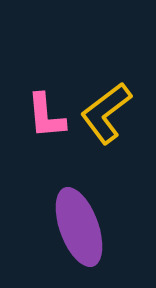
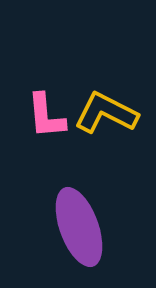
yellow L-shape: rotated 64 degrees clockwise
